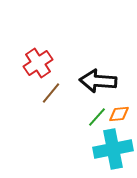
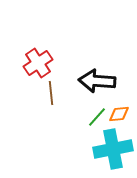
black arrow: moved 1 px left
brown line: rotated 45 degrees counterclockwise
